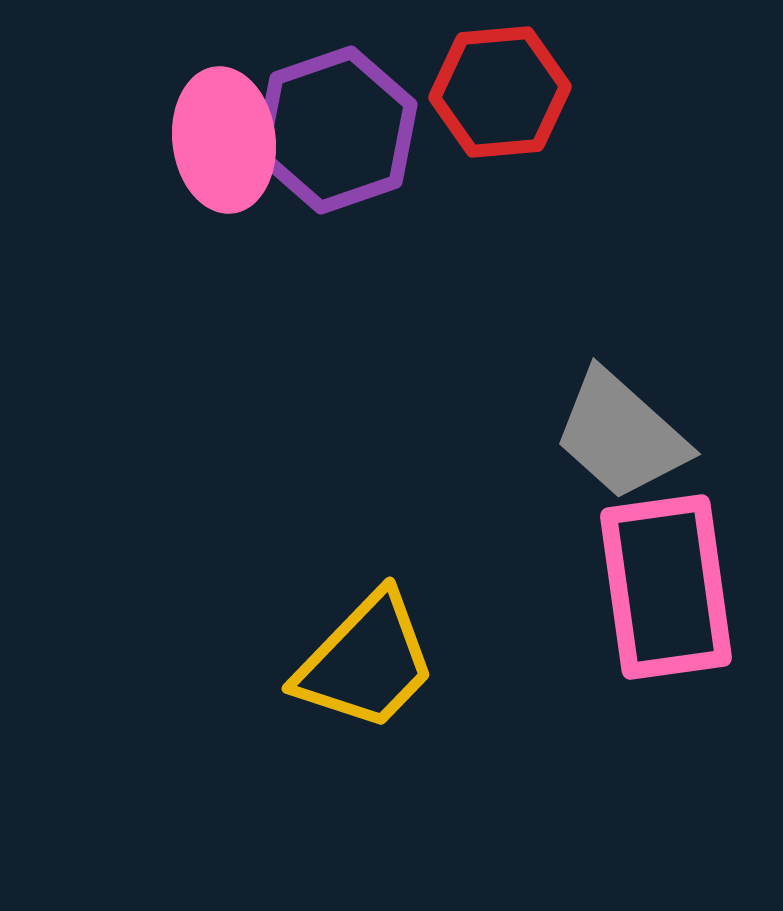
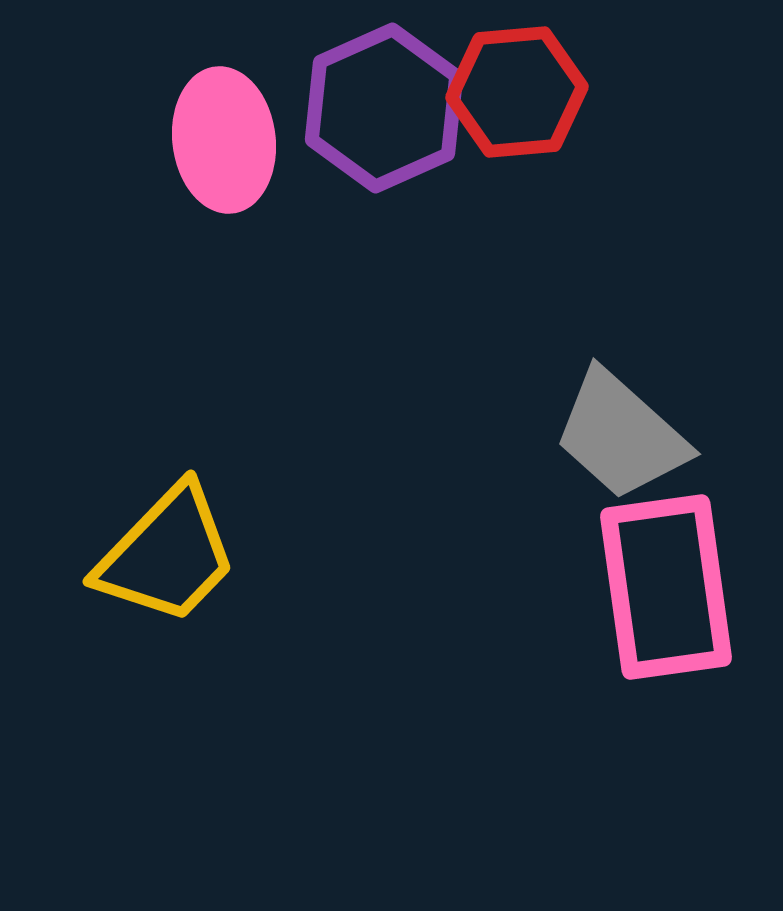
red hexagon: moved 17 px right
purple hexagon: moved 48 px right, 22 px up; rotated 5 degrees counterclockwise
yellow trapezoid: moved 199 px left, 107 px up
